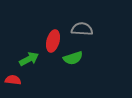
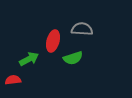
red semicircle: rotated 14 degrees counterclockwise
